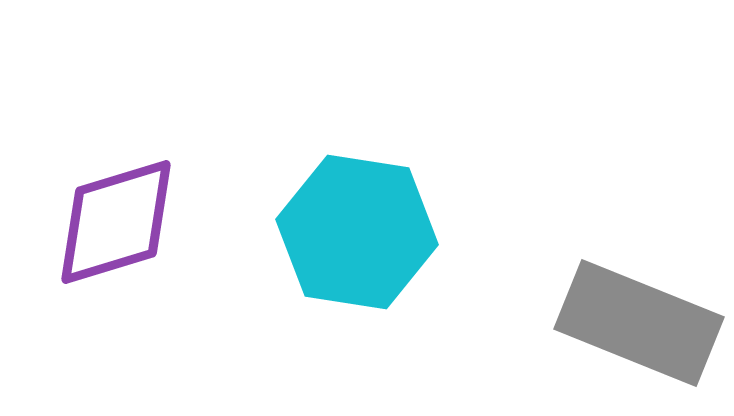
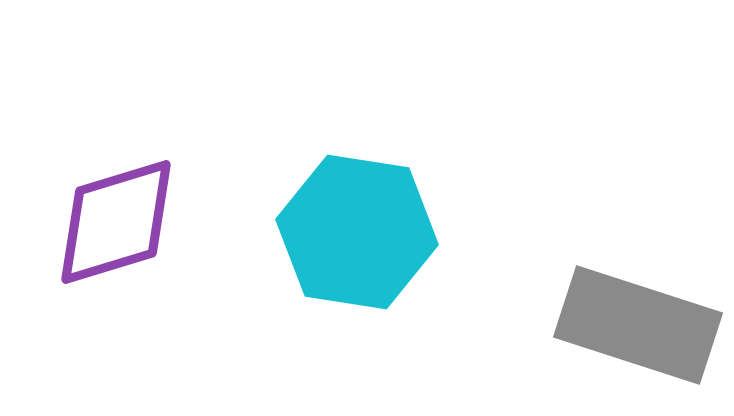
gray rectangle: moved 1 px left, 2 px down; rotated 4 degrees counterclockwise
